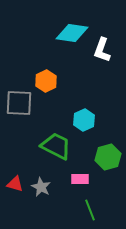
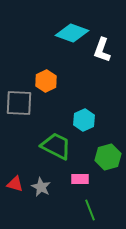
cyan diamond: rotated 12 degrees clockwise
